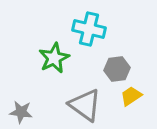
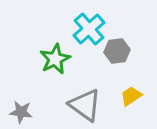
cyan cross: rotated 36 degrees clockwise
green star: moved 1 px right, 1 px down
gray hexagon: moved 18 px up
